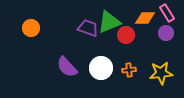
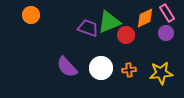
orange diamond: rotated 25 degrees counterclockwise
orange circle: moved 13 px up
